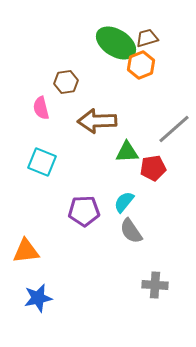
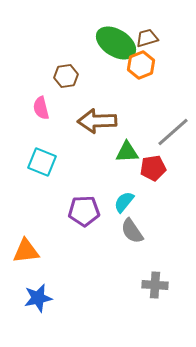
brown hexagon: moved 6 px up
gray line: moved 1 px left, 3 px down
gray semicircle: moved 1 px right
